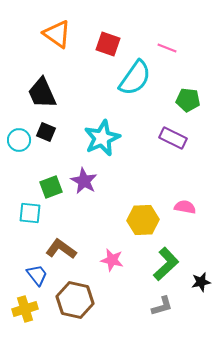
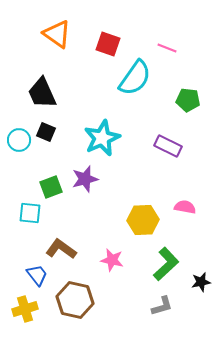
purple rectangle: moved 5 px left, 8 px down
purple star: moved 1 px right, 2 px up; rotated 28 degrees clockwise
